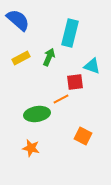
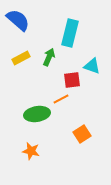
red square: moved 3 px left, 2 px up
orange square: moved 1 px left, 2 px up; rotated 30 degrees clockwise
orange star: moved 3 px down
